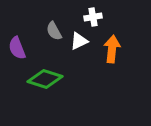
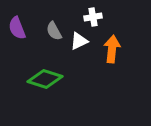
purple semicircle: moved 20 px up
